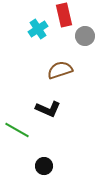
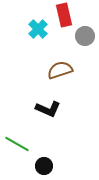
cyan cross: rotated 12 degrees counterclockwise
green line: moved 14 px down
